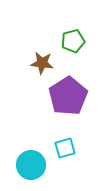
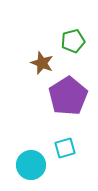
brown star: rotated 15 degrees clockwise
